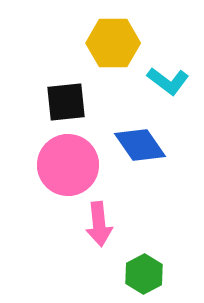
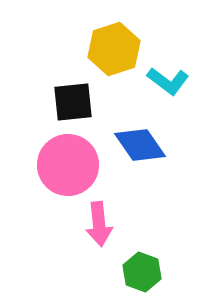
yellow hexagon: moved 1 px right, 6 px down; rotated 18 degrees counterclockwise
black square: moved 7 px right
green hexagon: moved 2 px left, 2 px up; rotated 12 degrees counterclockwise
